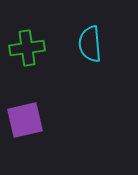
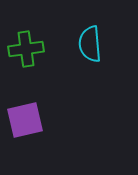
green cross: moved 1 px left, 1 px down
